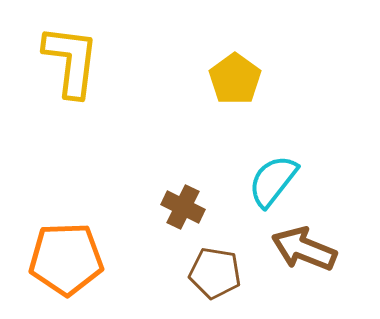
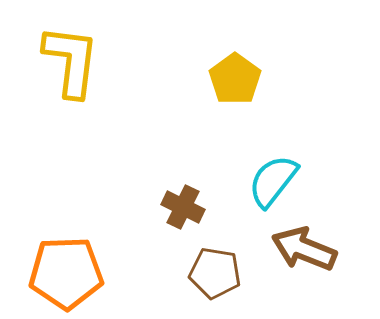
orange pentagon: moved 14 px down
